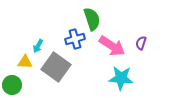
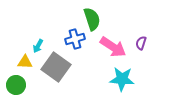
pink arrow: moved 1 px right, 1 px down
cyan star: moved 1 px right, 1 px down
green circle: moved 4 px right
